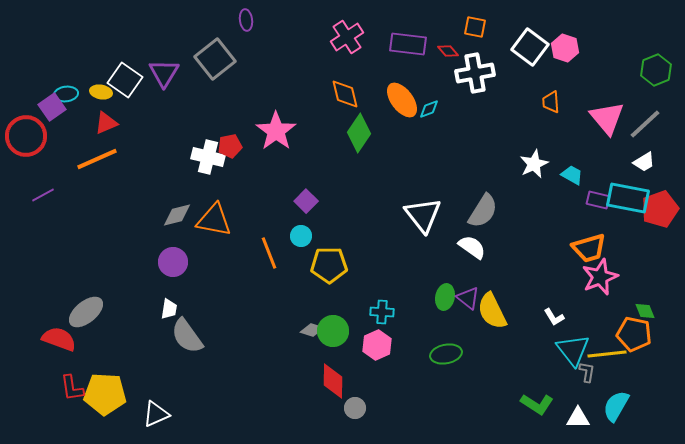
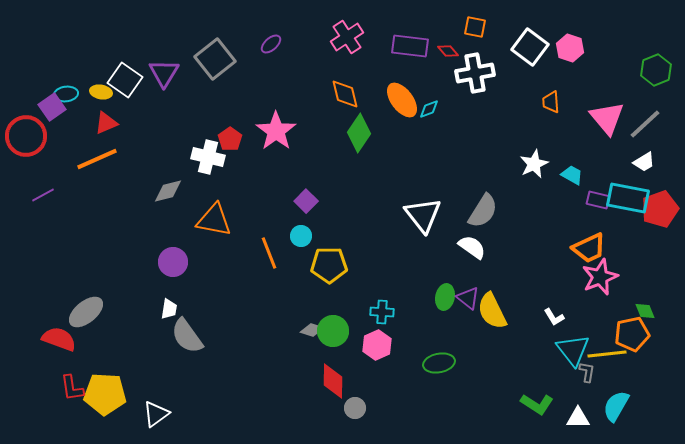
purple ellipse at (246, 20): moved 25 px right, 24 px down; rotated 55 degrees clockwise
purple rectangle at (408, 44): moved 2 px right, 2 px down
pink hexagon at (565, 48): moved 5 px right
red pentagon at (230, 146): moved 7 px up; rotated 25 degrees counterclockwise
gray diamond at (177, 215): moved 9 px left, 24 px up
orange trapezoid at (589, 248): rotated 9 degrees counterclockwise
orange pentagon at (634, 334): moved 2 px left; rotated 24 degrees counterclockwise
green ellipse at (446, 354): moved 7 px left, 9 px down
white triangle at (156, 414): rotated 12 degrees counterclockwise
